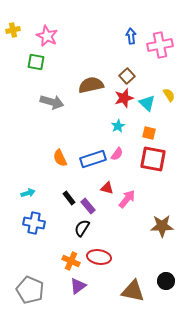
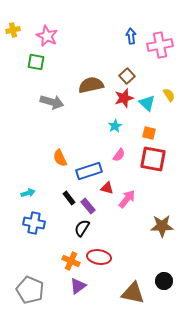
cyan star: moved 3 px left
pink semicircle: moved 2 px right, 1 px down
blue rectangle: moved 4 px left, 12 px down
black circle: moved 2 px left
brown triangle: moved 2 px down
